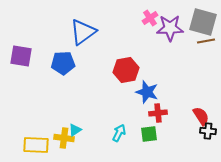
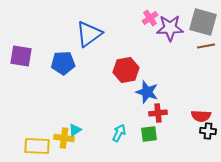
blue triangle: moved 6 px right, 2 px down
brown line: moved 5 px down
red semicircle: rotated 126 degrees clockwise
yellow rectangle: moved 1 px right, 1 px down
